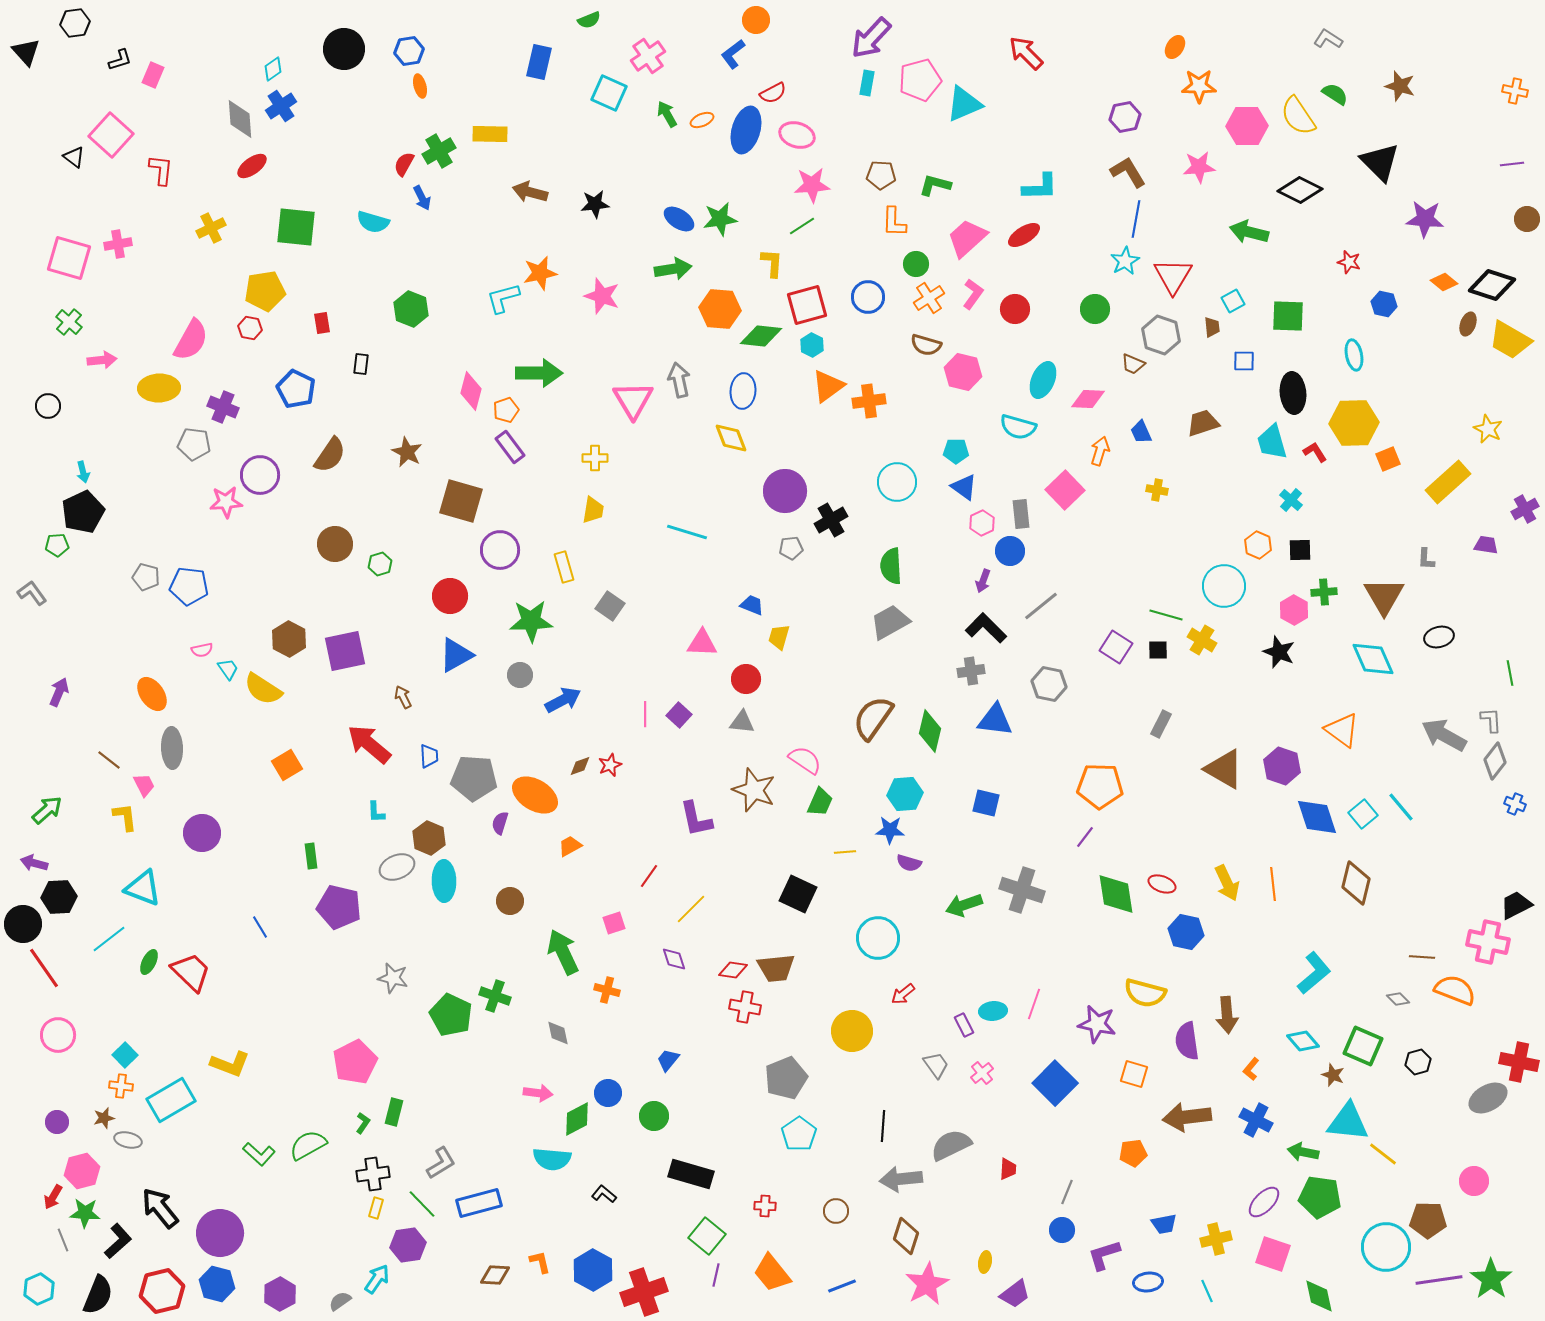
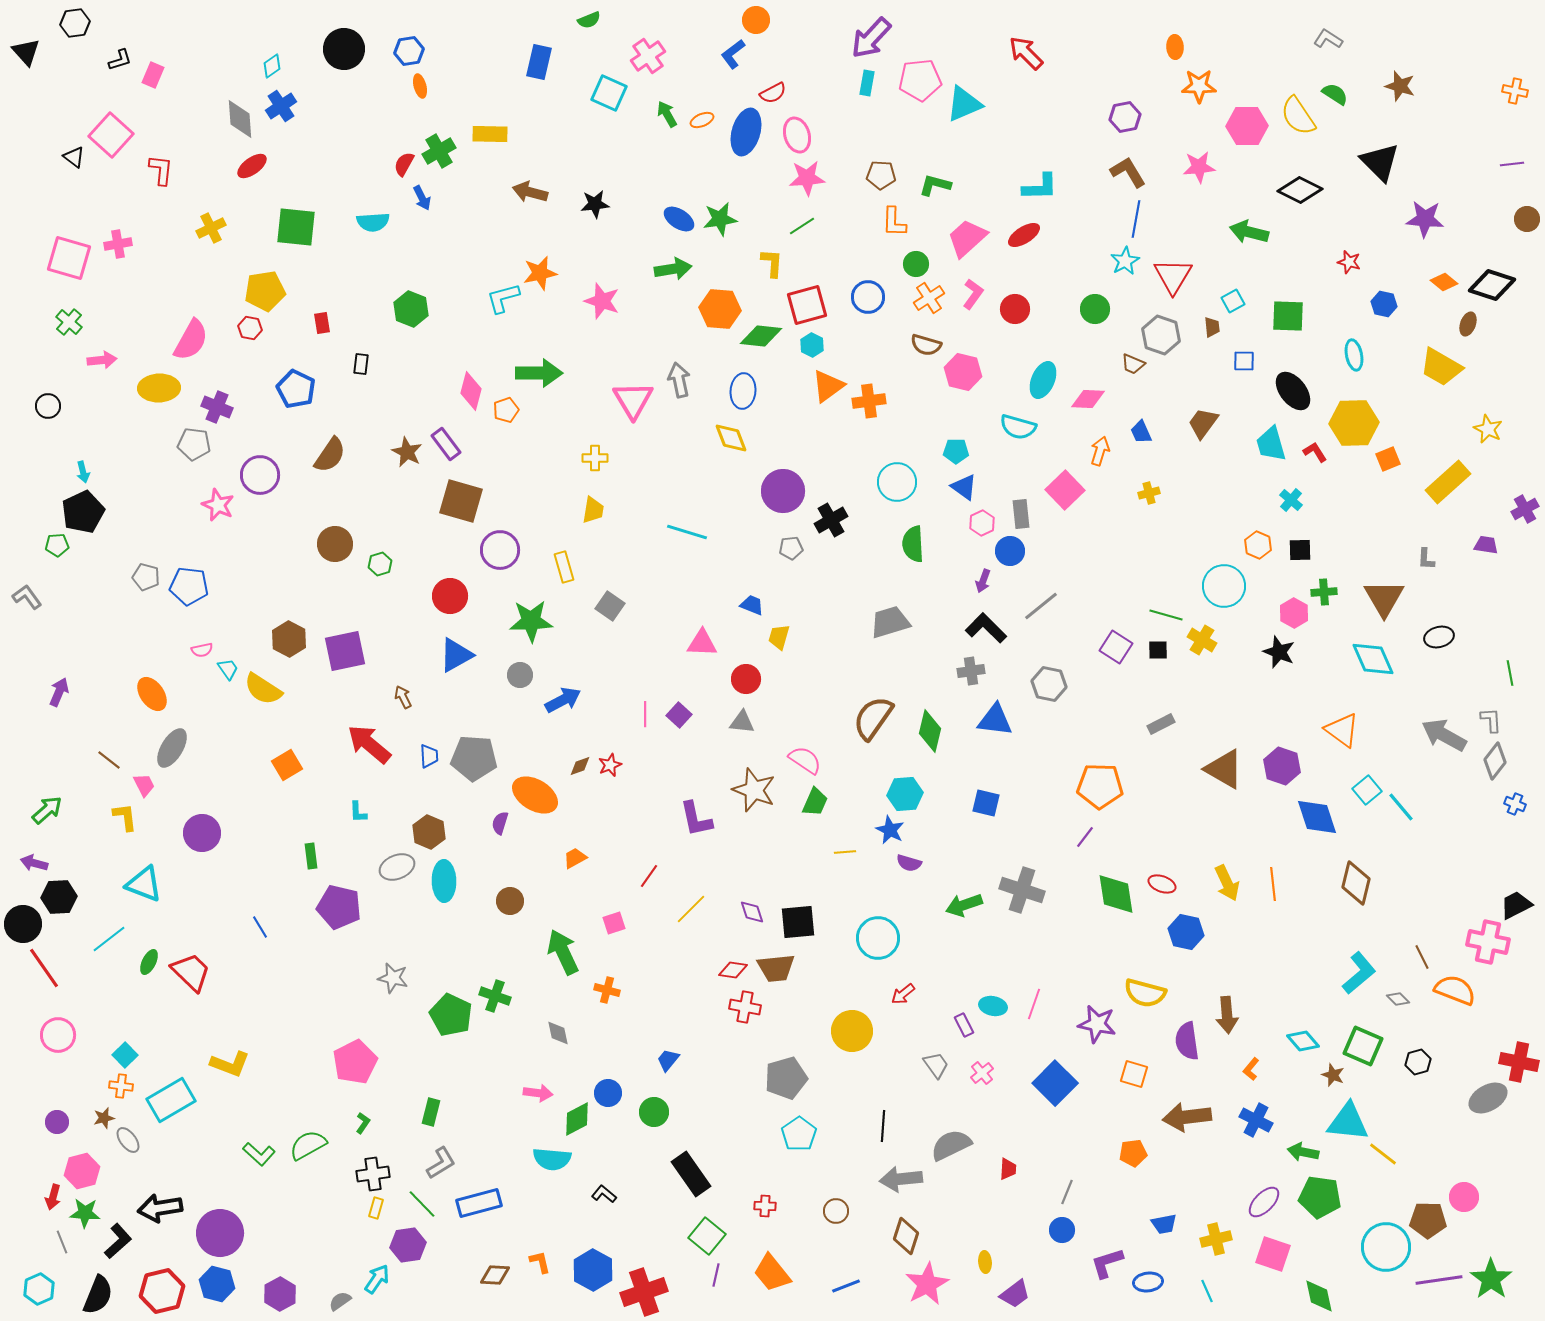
orange ellipse at (1175, 47): rotated 35 degrees counterclockwise
cyan diamond at (273, 69): moved 1 px left, 3 px up
pink pentagon at (920, 80): rotated 9 degrees clockwise
blue ellipse at (746, 130): moved 2 px down
pink ellipse at (797, 135): rotated 56 degrees clockwise
pink star at (812, 185): moved 5 px left, 7 px up
cyan semicircle at (373, 222): rotated 20 degrees counterclockwise
pink star at (602, 296): moved 5 px down
yellow trapezoid at (1510, 340): moved 69 px left, 27 px down
black ellipse at (1293, 393): moved 2 px up; rotated 33 degrees counterclockwise
purple cross at (223, 407): moved 6 px left
brown trapezoid at (1203, 423): rotated 36 degrees counterclockwise
cyan trapezoid at (1272, 442): moved 1 px left, 2 px down
purple rectangle at (510, 447): moved 64 px left, 3 px up
yellow cross at (1157, 490): moved 8 px left, 3 px down; rotated 25 degrees counterclockwise
purple circle at (785, 491): moved 2 px left
pink star at (226, 502): moved 8 px left, 3 px down; rotated 28 degrees clockwise
green semicircle at (891, 566): moved 22 px right, 22 px up
gray L-shape at (32, 593): moved 5 px left, 4 px down
brown triangle at (1384, 596): moved 2 px down
pink hexagon at (1294, 610): moved 3 px down
gray trapezoid at (890, 622): rotated 12 degrees clockwise
gray rectangle at (1161, 724): rotated 36 degrees clockwise
gray ellipse at (172, 748): rotated 33 degrees clockwise
gray pentagon at (474, 778): moved 20 px up
green trapezoid at (820, 802): moved 5 px left
cyan L-shape at (376, 812): moved 18 px left
cyan square at (1363, 814): moved 4 px right, 24 px up
blue star at (890, 830): rotated 24 degrees clockwise
brown hexagon at (429, 838): moved 6 px up
orange trapezoid at (570, 846): moved 5 px right, 12 px down
cyan triangle at (143, 888): moved 1 px right, 4 px up
black square at (798, 894): moved 28 px down; rotated 30 degrees counterclockwise
brown line at (1422, 957): rotated 60 degrees clockwise
purple diamond at (674, 959): moved 78 px right, 47 px up
cyan L-shape at (1314, 973): moved 45 px right
cyan ellipse at (993, 1011): moved 5 px up; rotated 16 degrees clockwise
gray pentagon at (786, 1078): rotated 6 degrees clockwise
green rectangle at (394, 1112): moved 37 px right
green circle at (654, 1116): moved 4 px up
gray ellipse at (128, 1140): rotated 40 degrees clockwise
black rectangle at (691, 1174): rotated 39 degrees clockwise
pink circle at (1474, 1181): moved 10 px left, 16 px down
red arrow at (53, 1197): rotated 15 degrees counterclockwise
black arrow at (160, 1208): rotated 60 degrees counterclockwise
gray line at (63, 1240): moved 1 px left, 2 px down
purple L-shape at (1104, 1255): moved 3 px right, 8 px down
yellow ellipse at (985, 1262): rotated 15 degrees counterclockwise
blue line at (842, 1286): moved 4 px right
